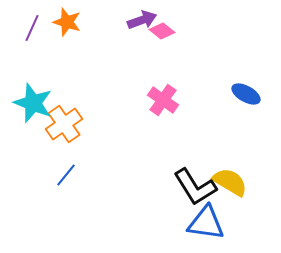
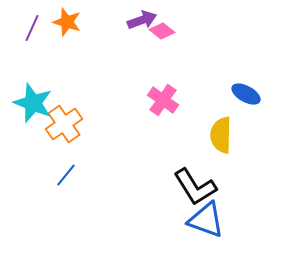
yellow semicircle: moved 9 px left, 47 px up; rotated 120 degrees counterclockwise
blue triangle: moved 3 px up; rotated 12 degrees clockwise
